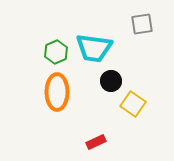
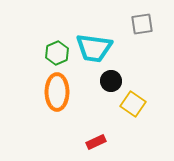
green hexagon: moved 1 px right, 1 px down
